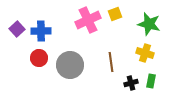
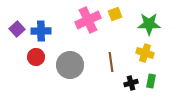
green star: rotated 15 degrees counterclockwise
red circle: moved 3 px left, 1 px up
